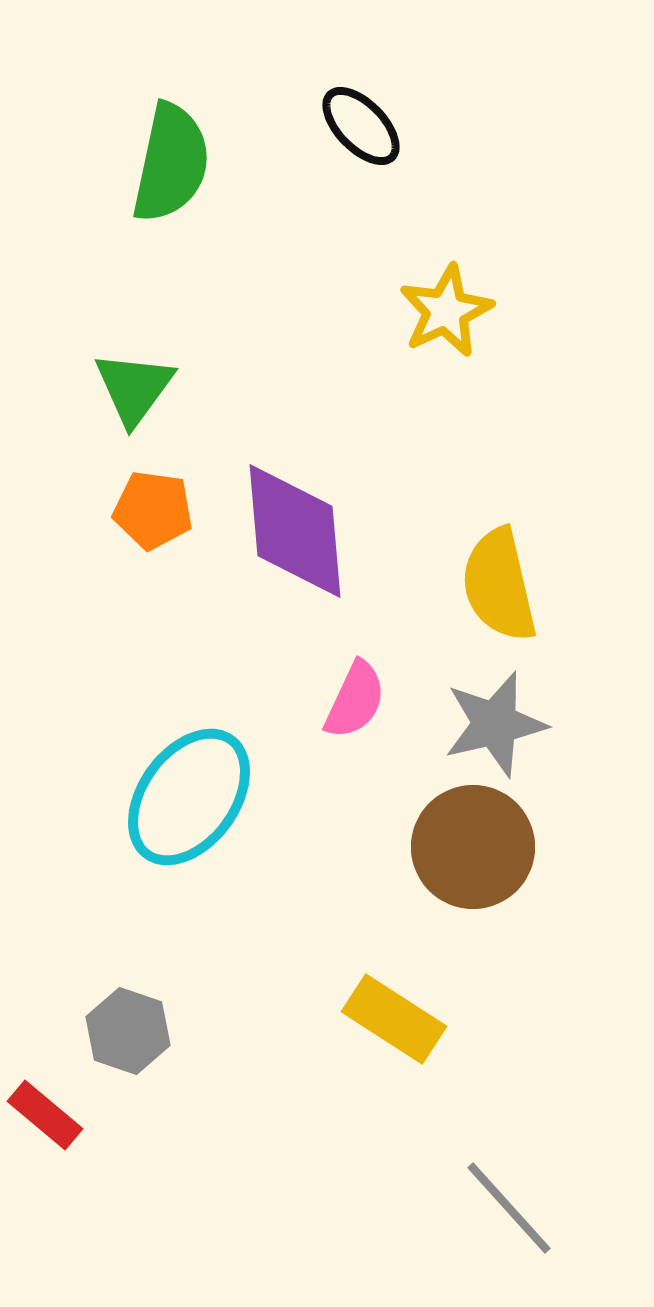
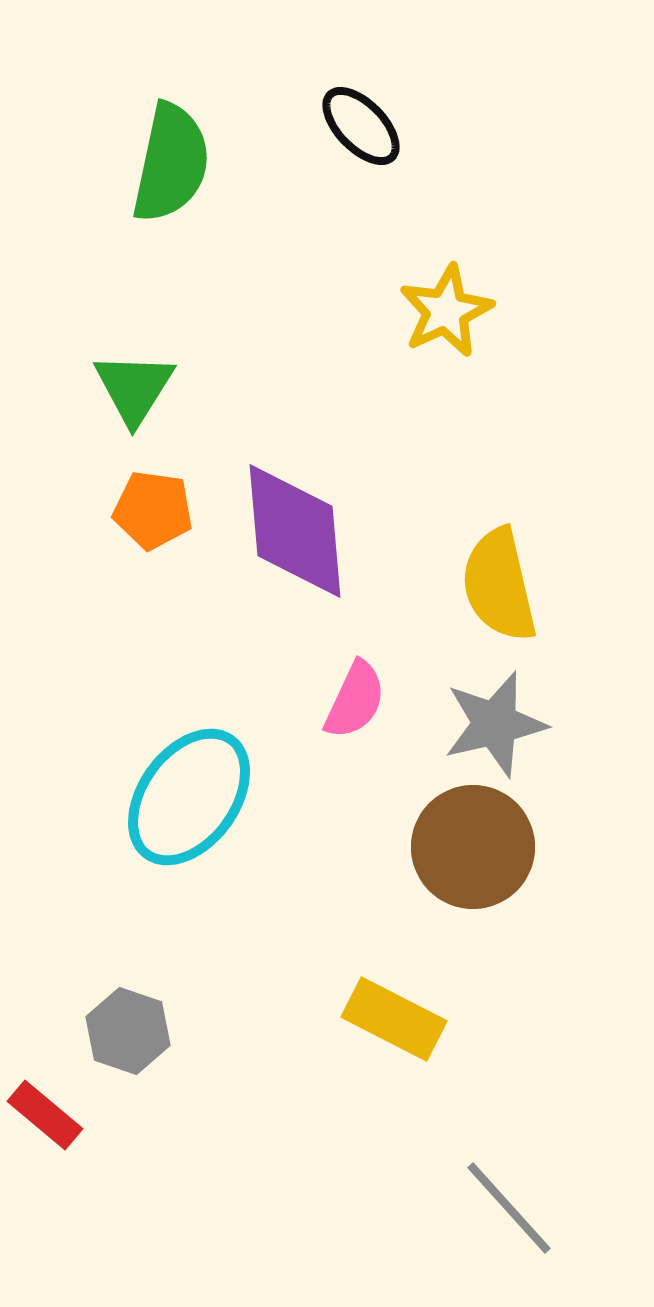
green triangle: rotated 4 degrees counterclockwise
yellow rectangle: rotated 6 degrees counterclockwise
